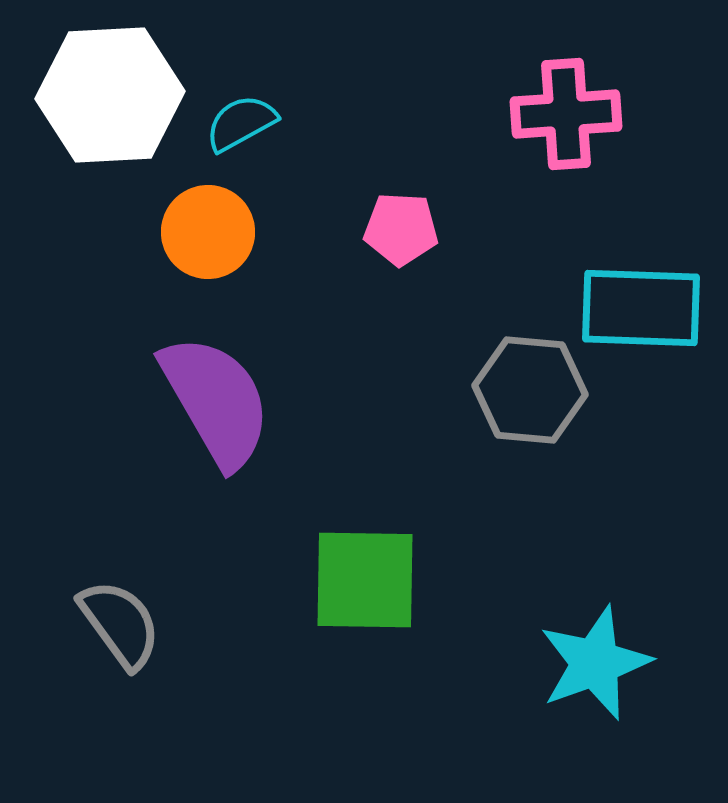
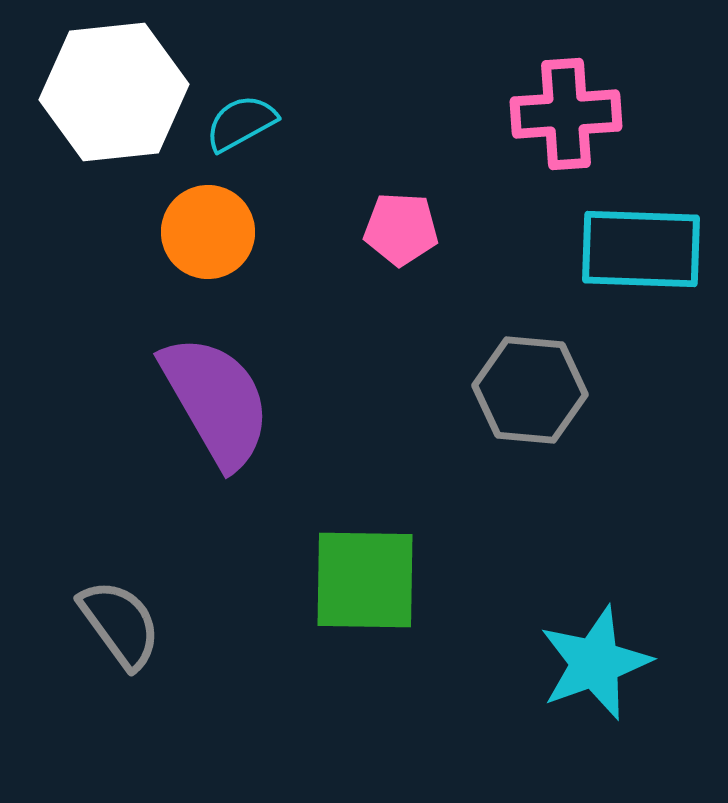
white hexagon: moved 4 px right, 3 px up; rotated 3 degrees counterclockwise
cyan rectangle: moved 59 px up
